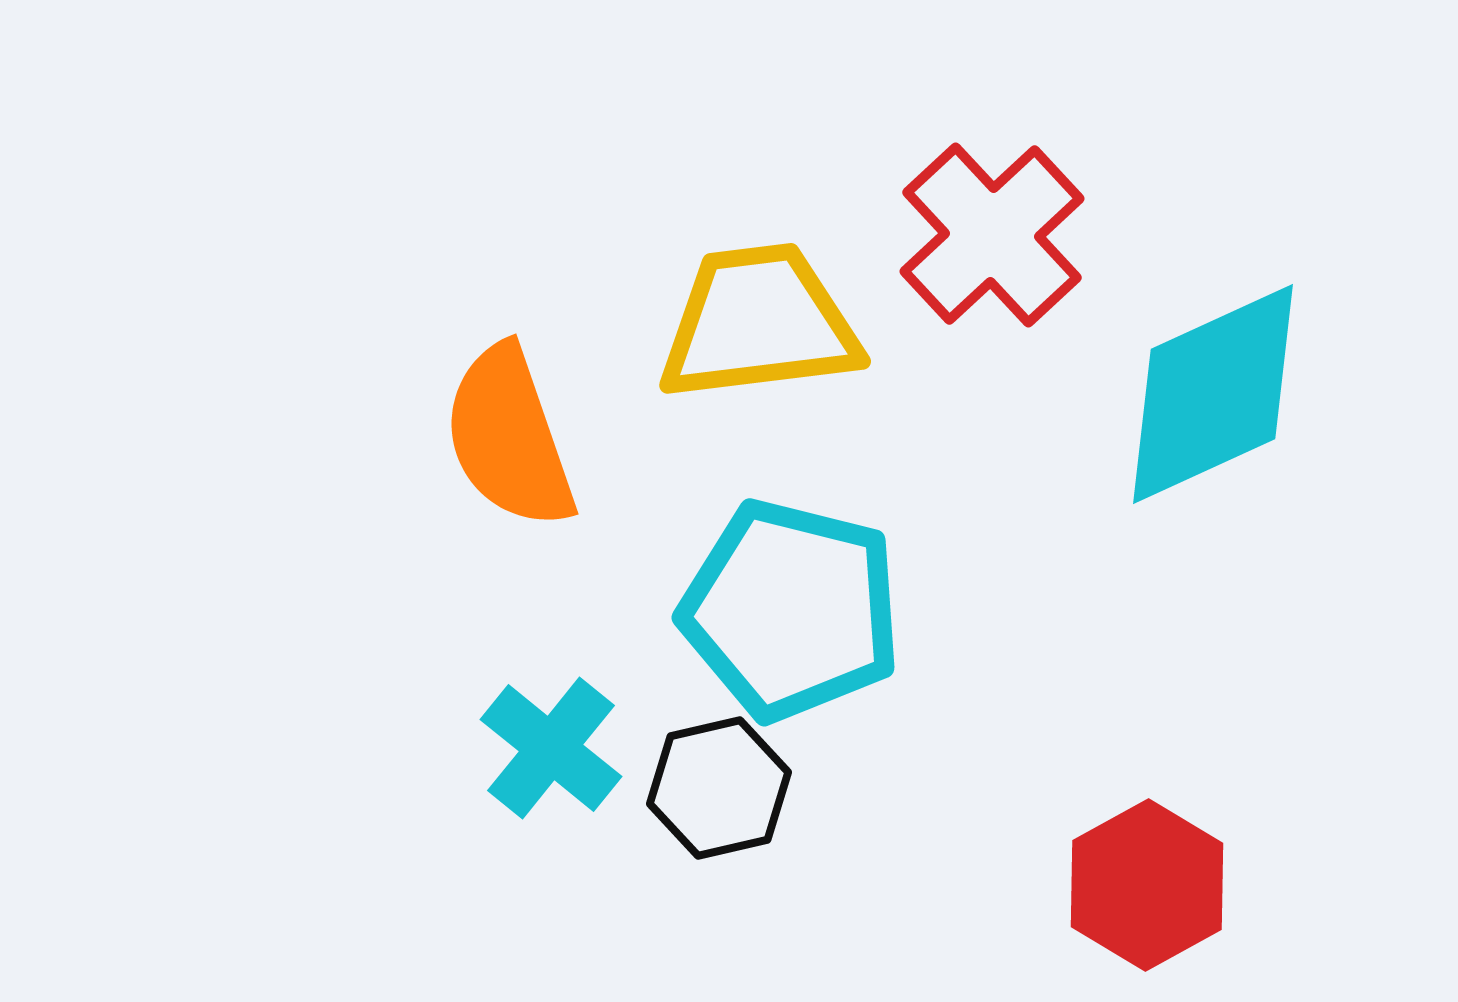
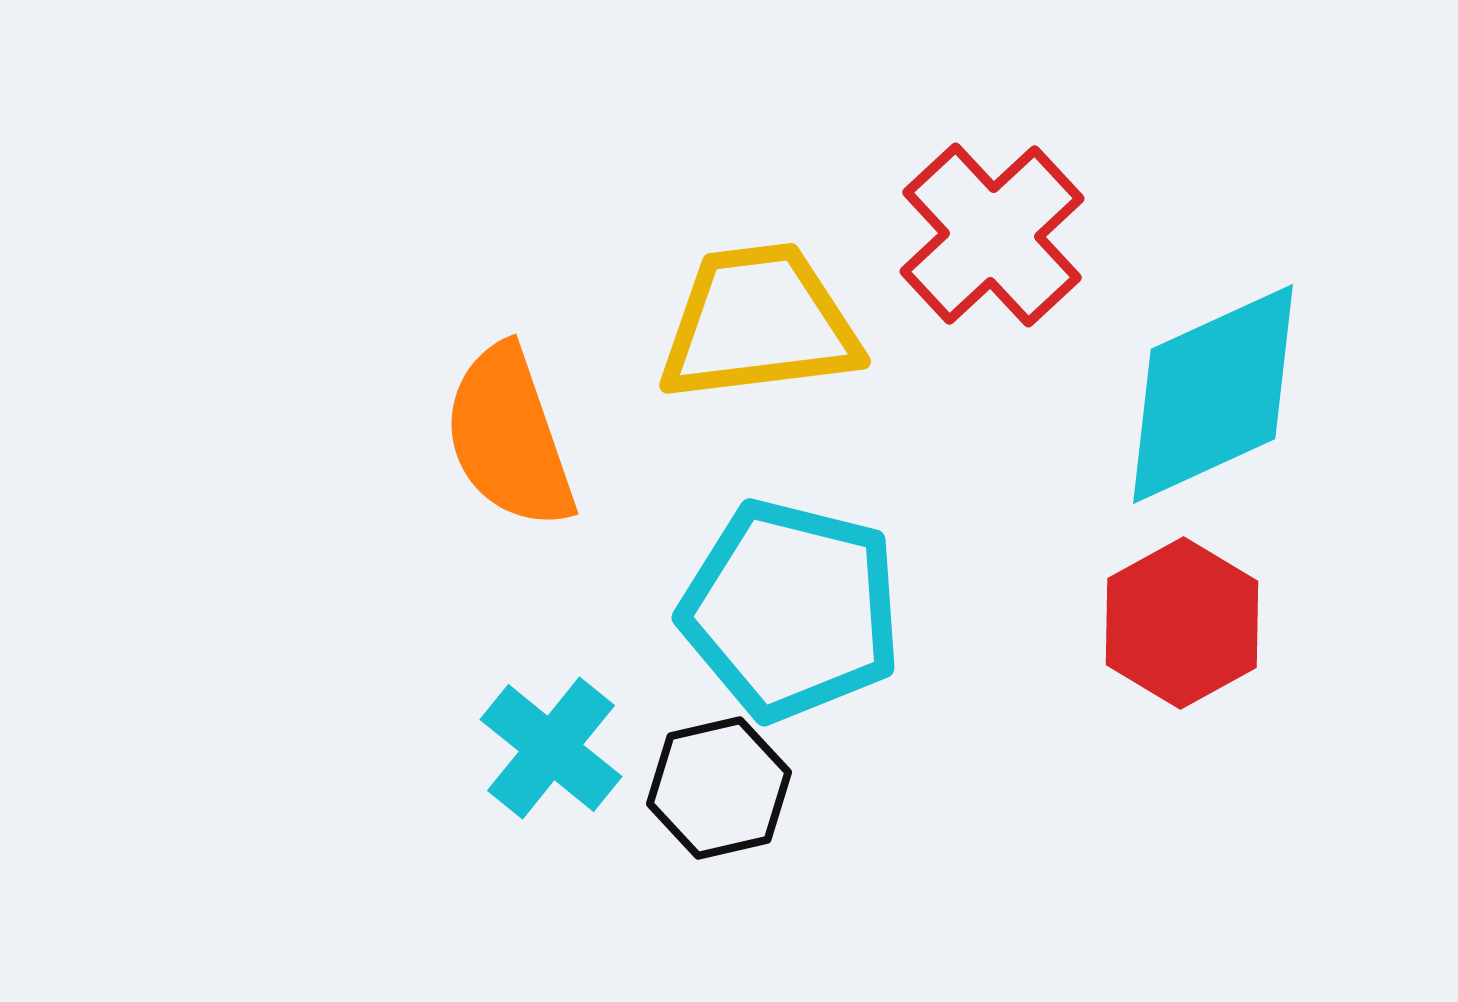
red hexagon: moved 35 px right, 262 px up
